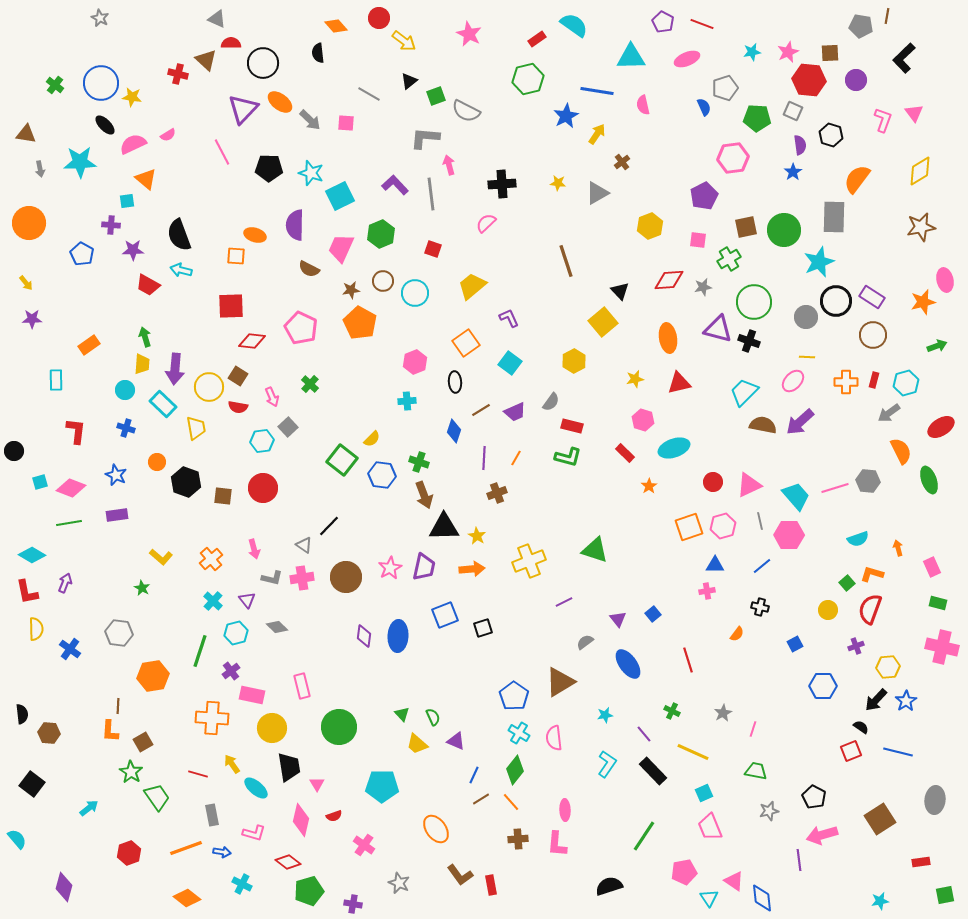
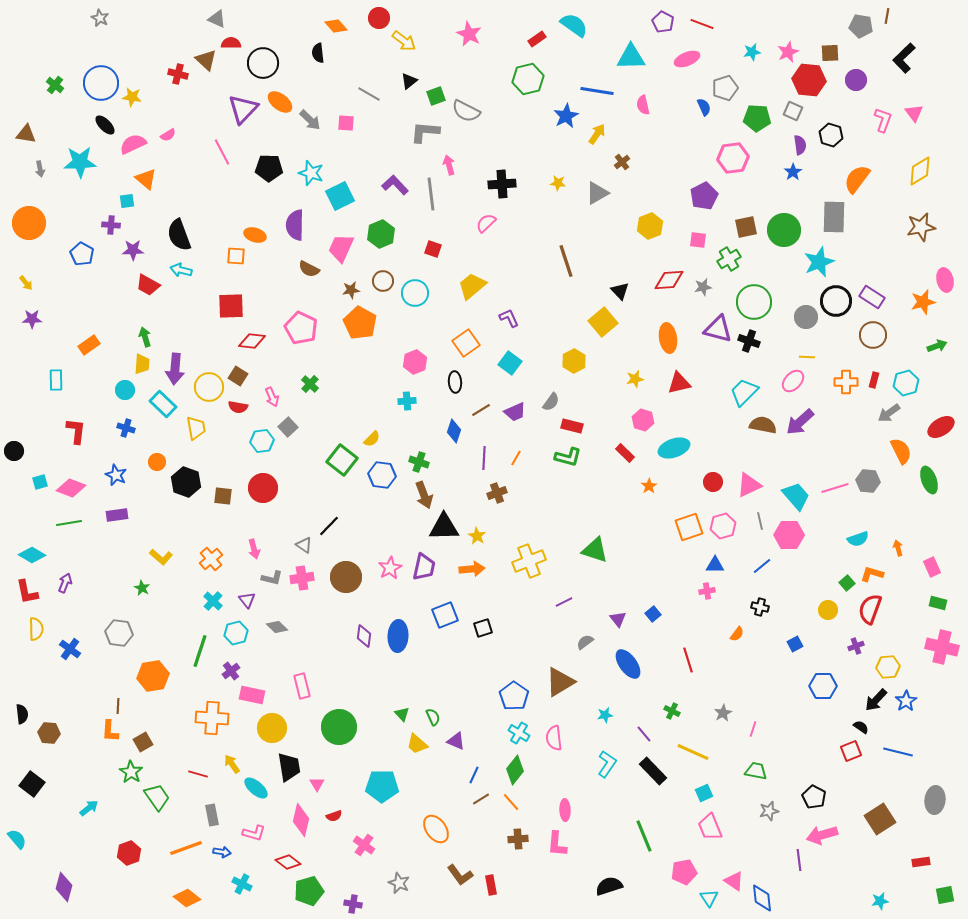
gray L-shape at (425, 138): moved 6 px up
green line at (644, 836): rotated 56 degrees counterclockwise
